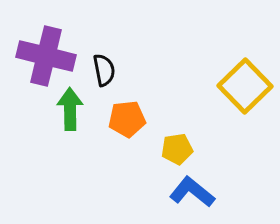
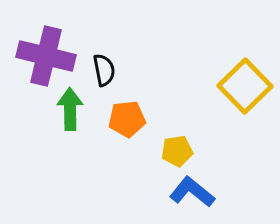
yellow pentagon: moved 2 px down
